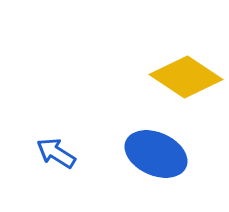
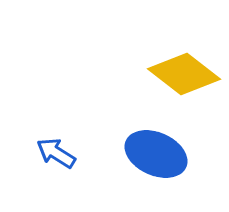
yellow diamond: moved 2 px left, 3 px up; rotated 4 degrees clockwise
